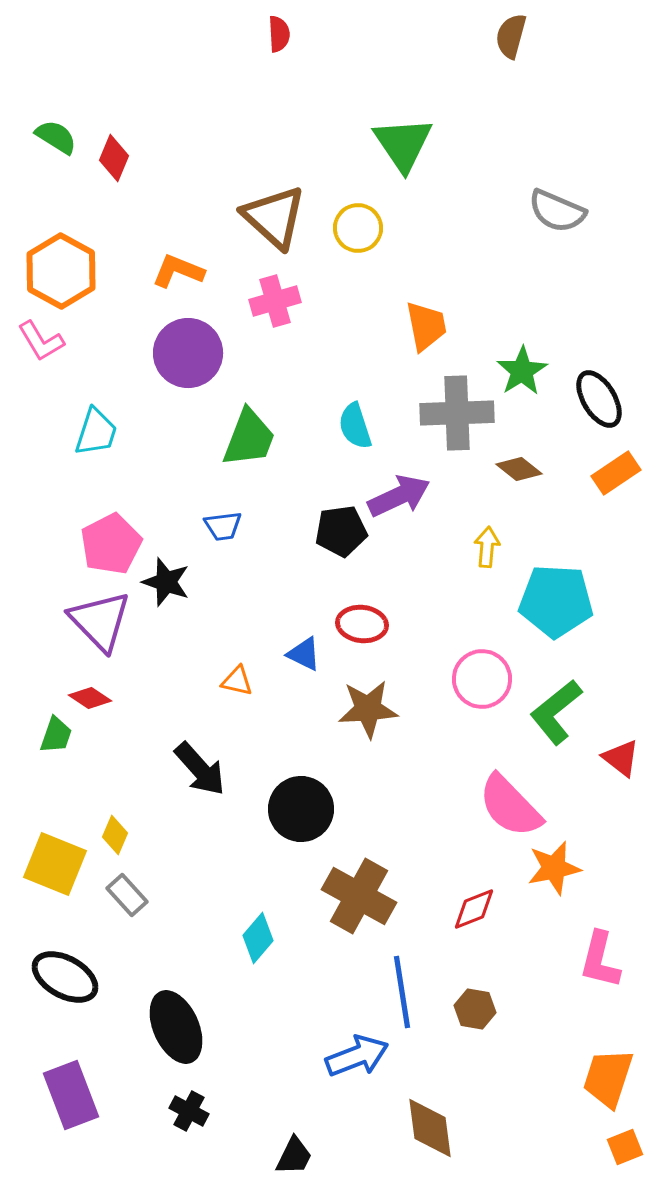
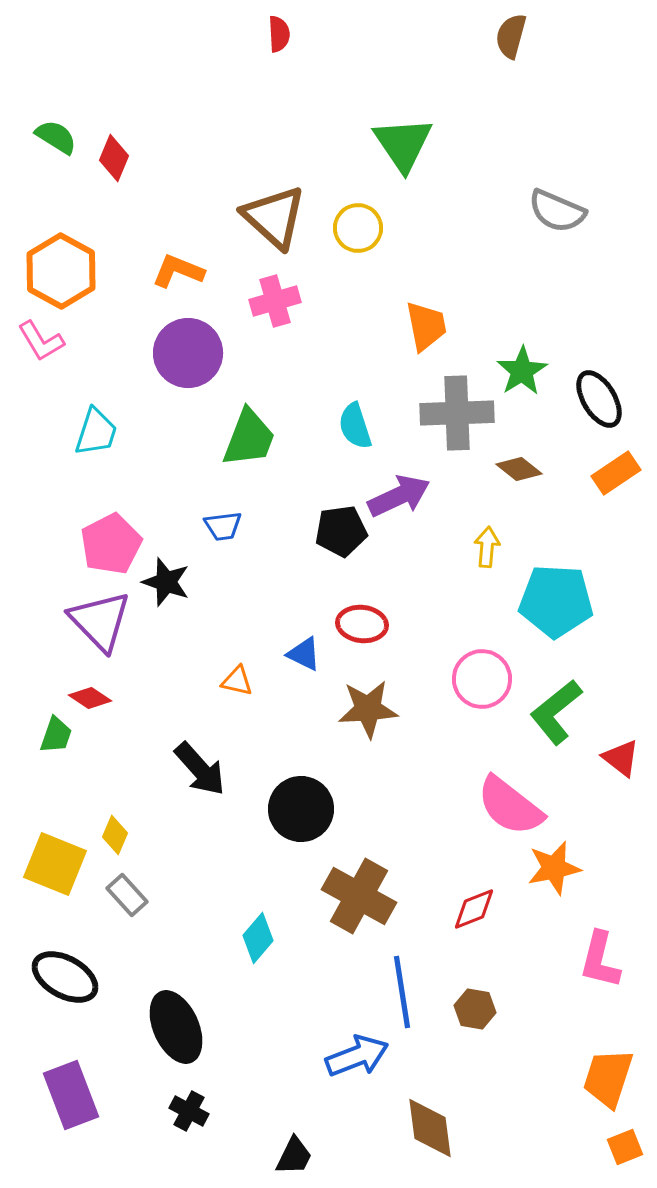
pink semicircle at (510, 806): rotated 8 degrees counterclockwise
